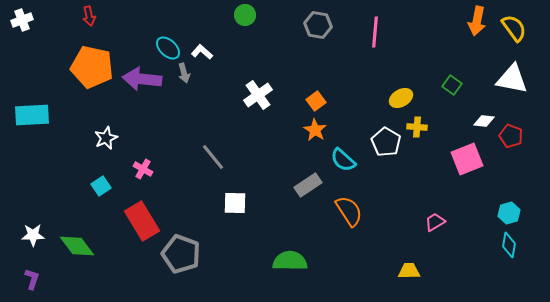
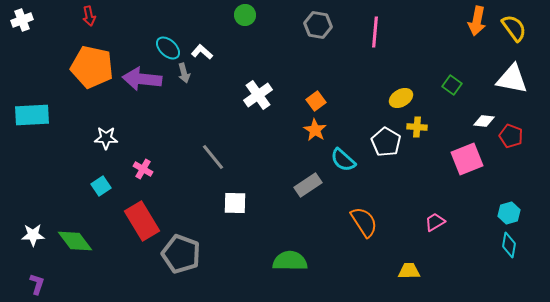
white star at (106, 138): rotated 25 degrees clockwise
orange semicircle at (349, 211): moved 15 px right, 11 px down
green diamond at (77, 246): moved 2 px left, 5 px up
purple L-shape at (32, 279): moved 5 px right, 5 px down
